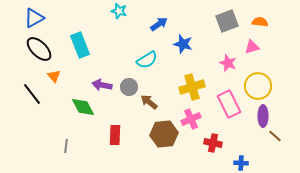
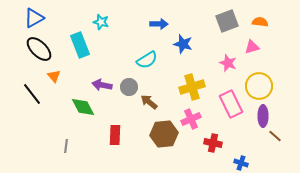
cyan star: moved 18 px left, 11 px down
blue arrow: rotated 36 degrees clockwise
yellow circle: moved 1 px right
pink rectangle: moved 2 px right
blue cross: rotated 16 degrees clockwise
